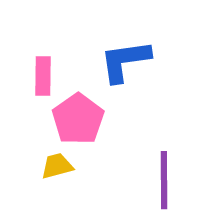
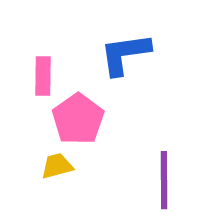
blue L-shape: moved 7 px up
